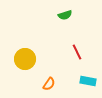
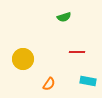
green semicircle: moved 1 px left, 2 px down
red line: rotated 63 degrees counterclockwise
yellow circle: moved 2 px left
